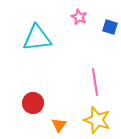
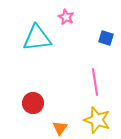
pink star: moved 13 px left
blue square: moved 4 px left, 11 px down
orange triangle: moved 1 px right, 3 px down
